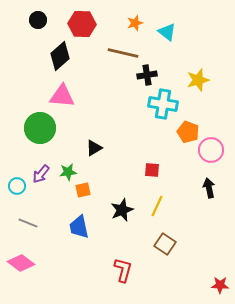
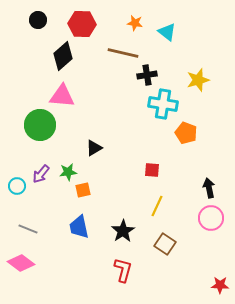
orange star: rotated 28 degrees clockwise
black diamond: moved 3 px right
green circle: moved 3 px up
orange pentagon: moved 2 px left, 1 px down
pink circle: moved 68 px down
black star: moved 1 px right, 21 px down; rotated 10 degrees counterclockwise
gray line: moved 6 px down
